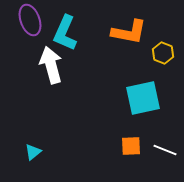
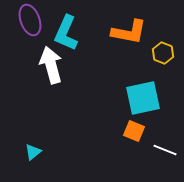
cyan L-shape: moved 1 px right
orange square: moved 3 px right, 15 px up; rotated 25 degrees clockwise
